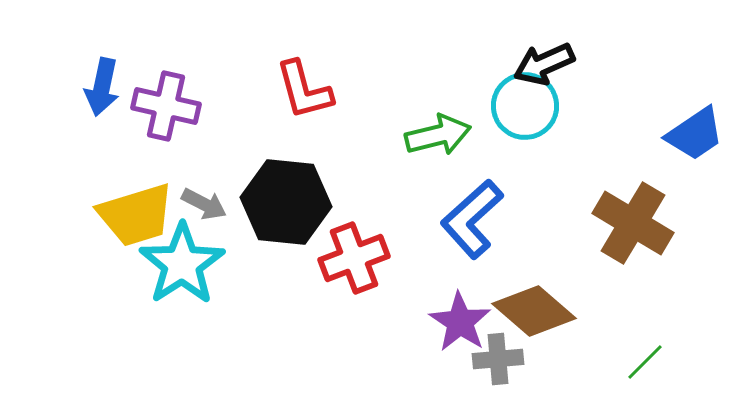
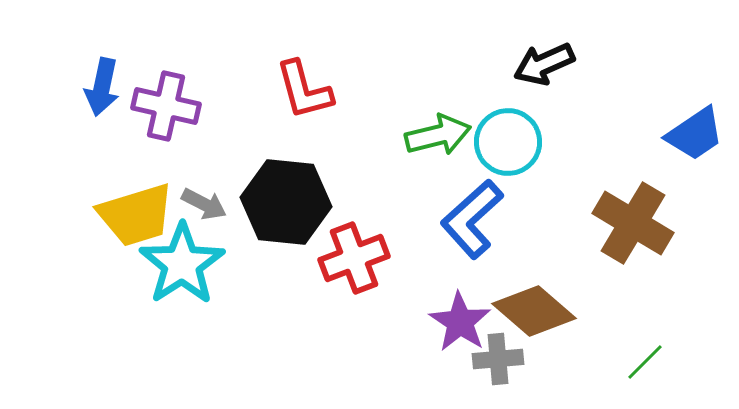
cyan circle: moved 17 px left, 36 px down
